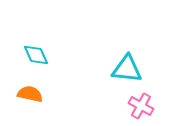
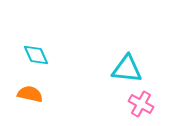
pink cross: moved 2 px up
